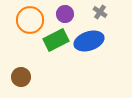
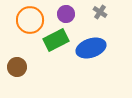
purple circle: moved 1 px right
blue ellipse: moved 2 px right, 7 px down
brown circle: moved 4 px left, 10 px up
